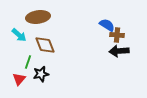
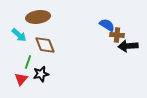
black arrow: moved 9 px right, 5 px up
red triangle: moved 2 px right
